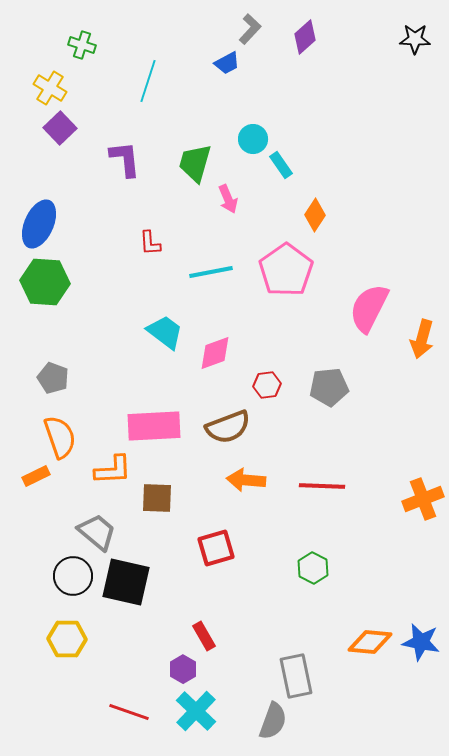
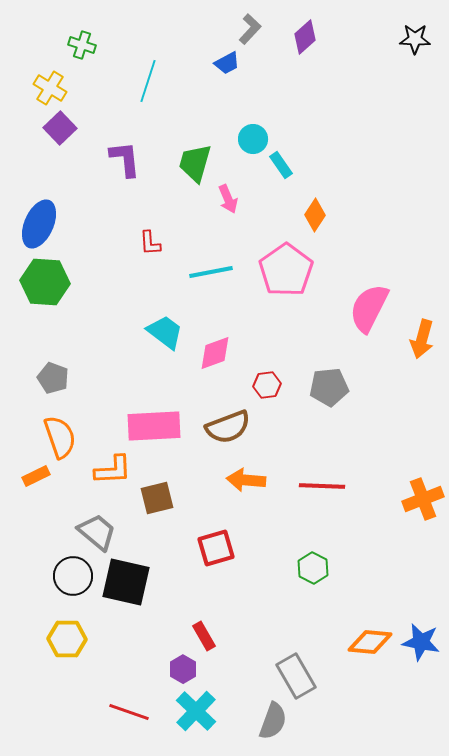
brown square at (157, 498): rotated 16 degrees counterclockwise
gray rectangle at (296, 676): rotated 18 degrees counterclockwise
